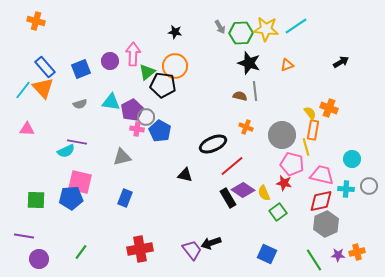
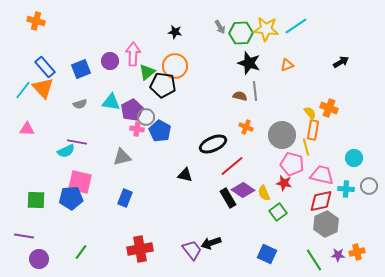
cyan circle at (352, 159): moved 2 px right, 1 px up
